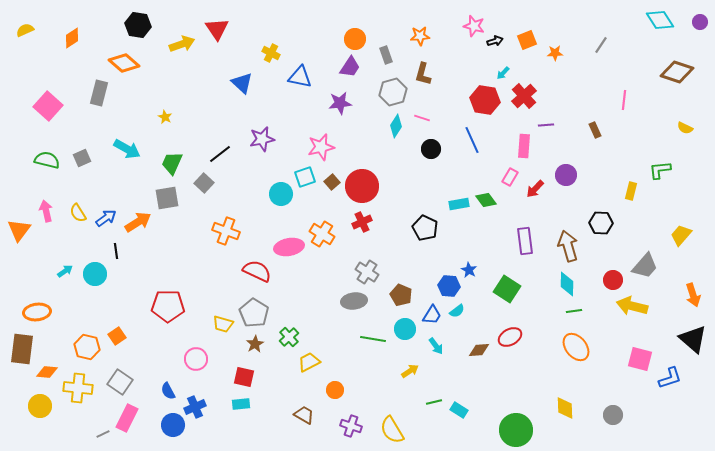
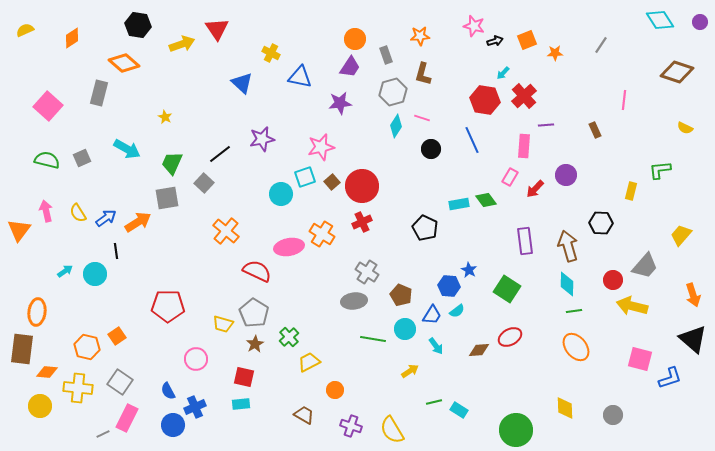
orange cross at (226, 231): rotated 20 degrees clockwise
orange ellipse at (37, 312): rotated 76 degrees counterclockwise
